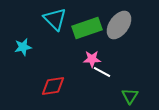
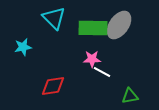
cyan triangle: moved 1 px left, 1 px up
green rectangle: moved 6 px right; rotated 20 degrees clockwise
green triangle: rotated 48 degrees clockwise
